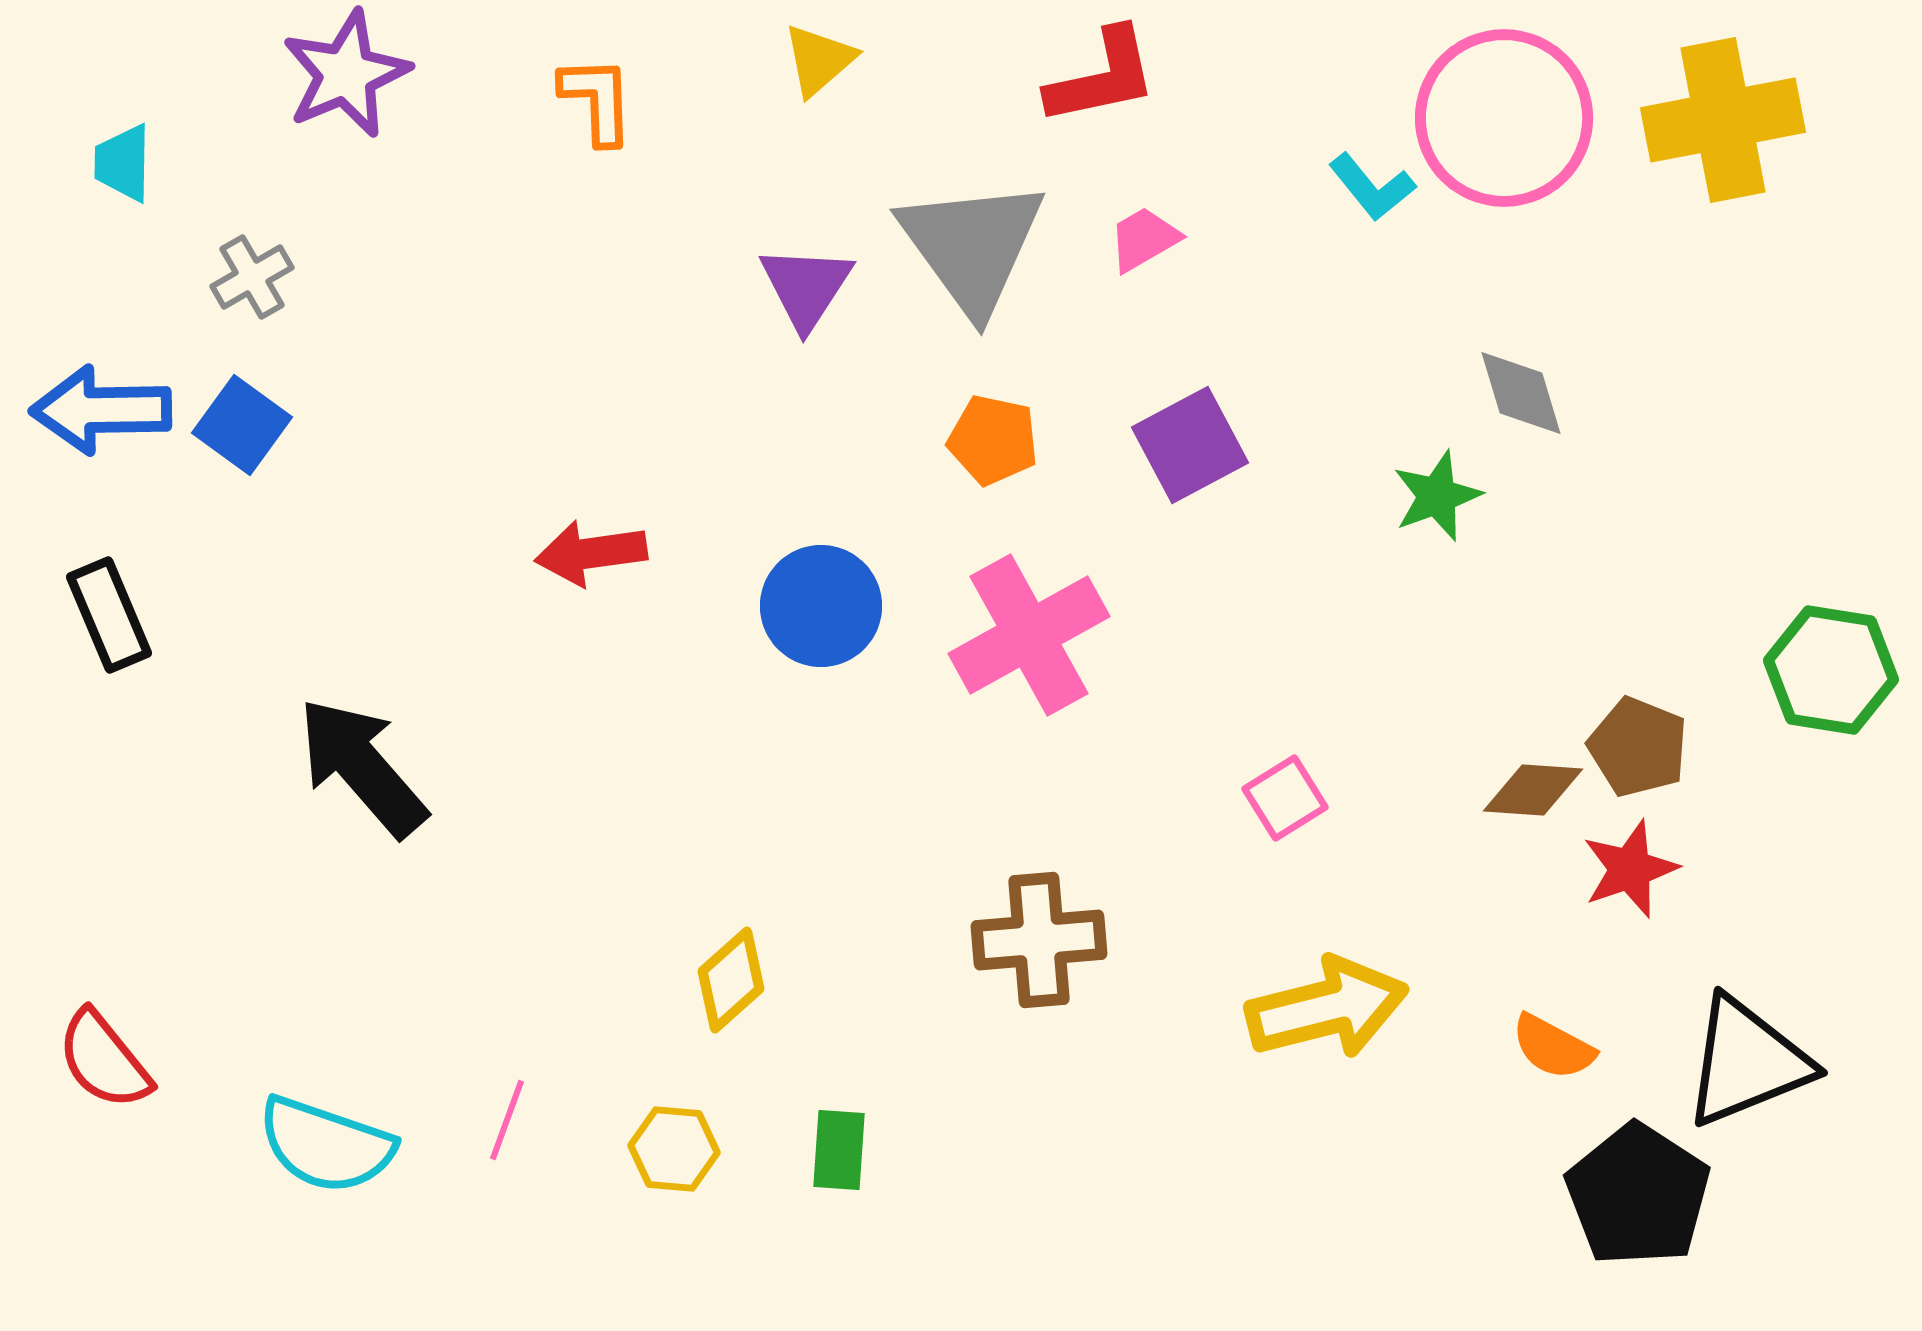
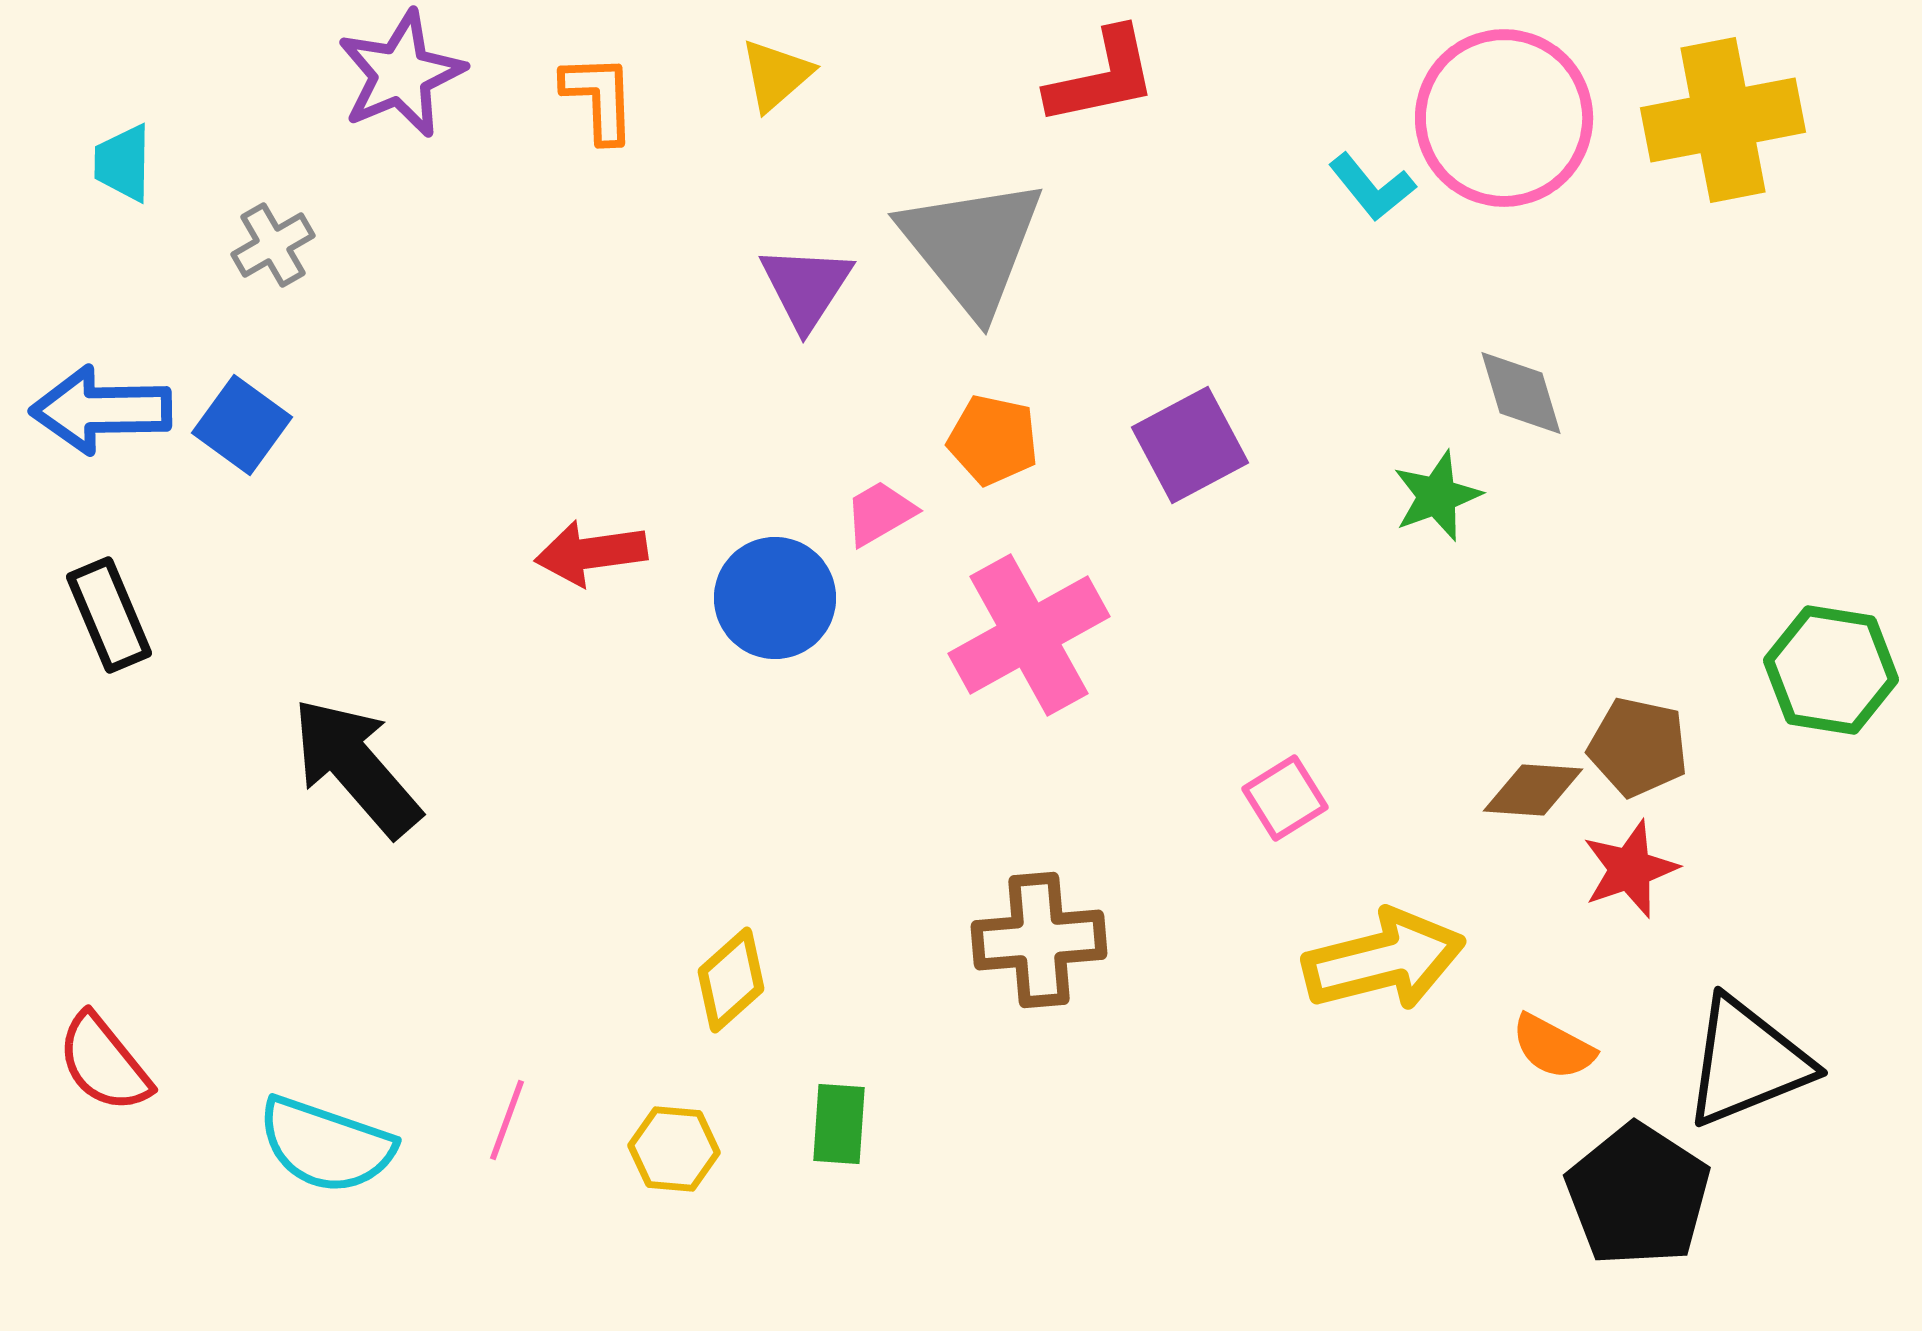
yellow triangle: moved 43 px left, 15 px down
purple star: moved 55 px right
orange L-shape: moved 2 px right, 2 px up
pink trapezoid: moved 264 px left, 274 px down
gray triangle: rotated 3 degrees counterclockwise
gray cross: moved 21 px right, 32 px up
blue circle: moved 46 px left, 8 px up
brown pentagon: rotated 10 degrees counterclockwise
black arrow: moved 6 px left
yellow arrow: moved 57 px right, 48 px up
red semicircle: moved 3 px down
green rectangle: moved 26 px up
